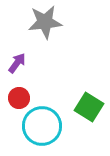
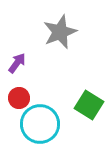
gray star: moved 15 px right, 10 px down; rotated 16 degrees counterclockwise
green square: moved 2 px up
cyan circle: moved 2 px left, 2 px up
